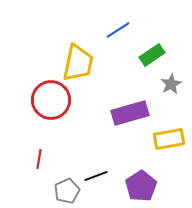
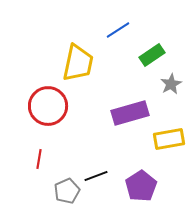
red circle: moved 3 px left, 6 px down
